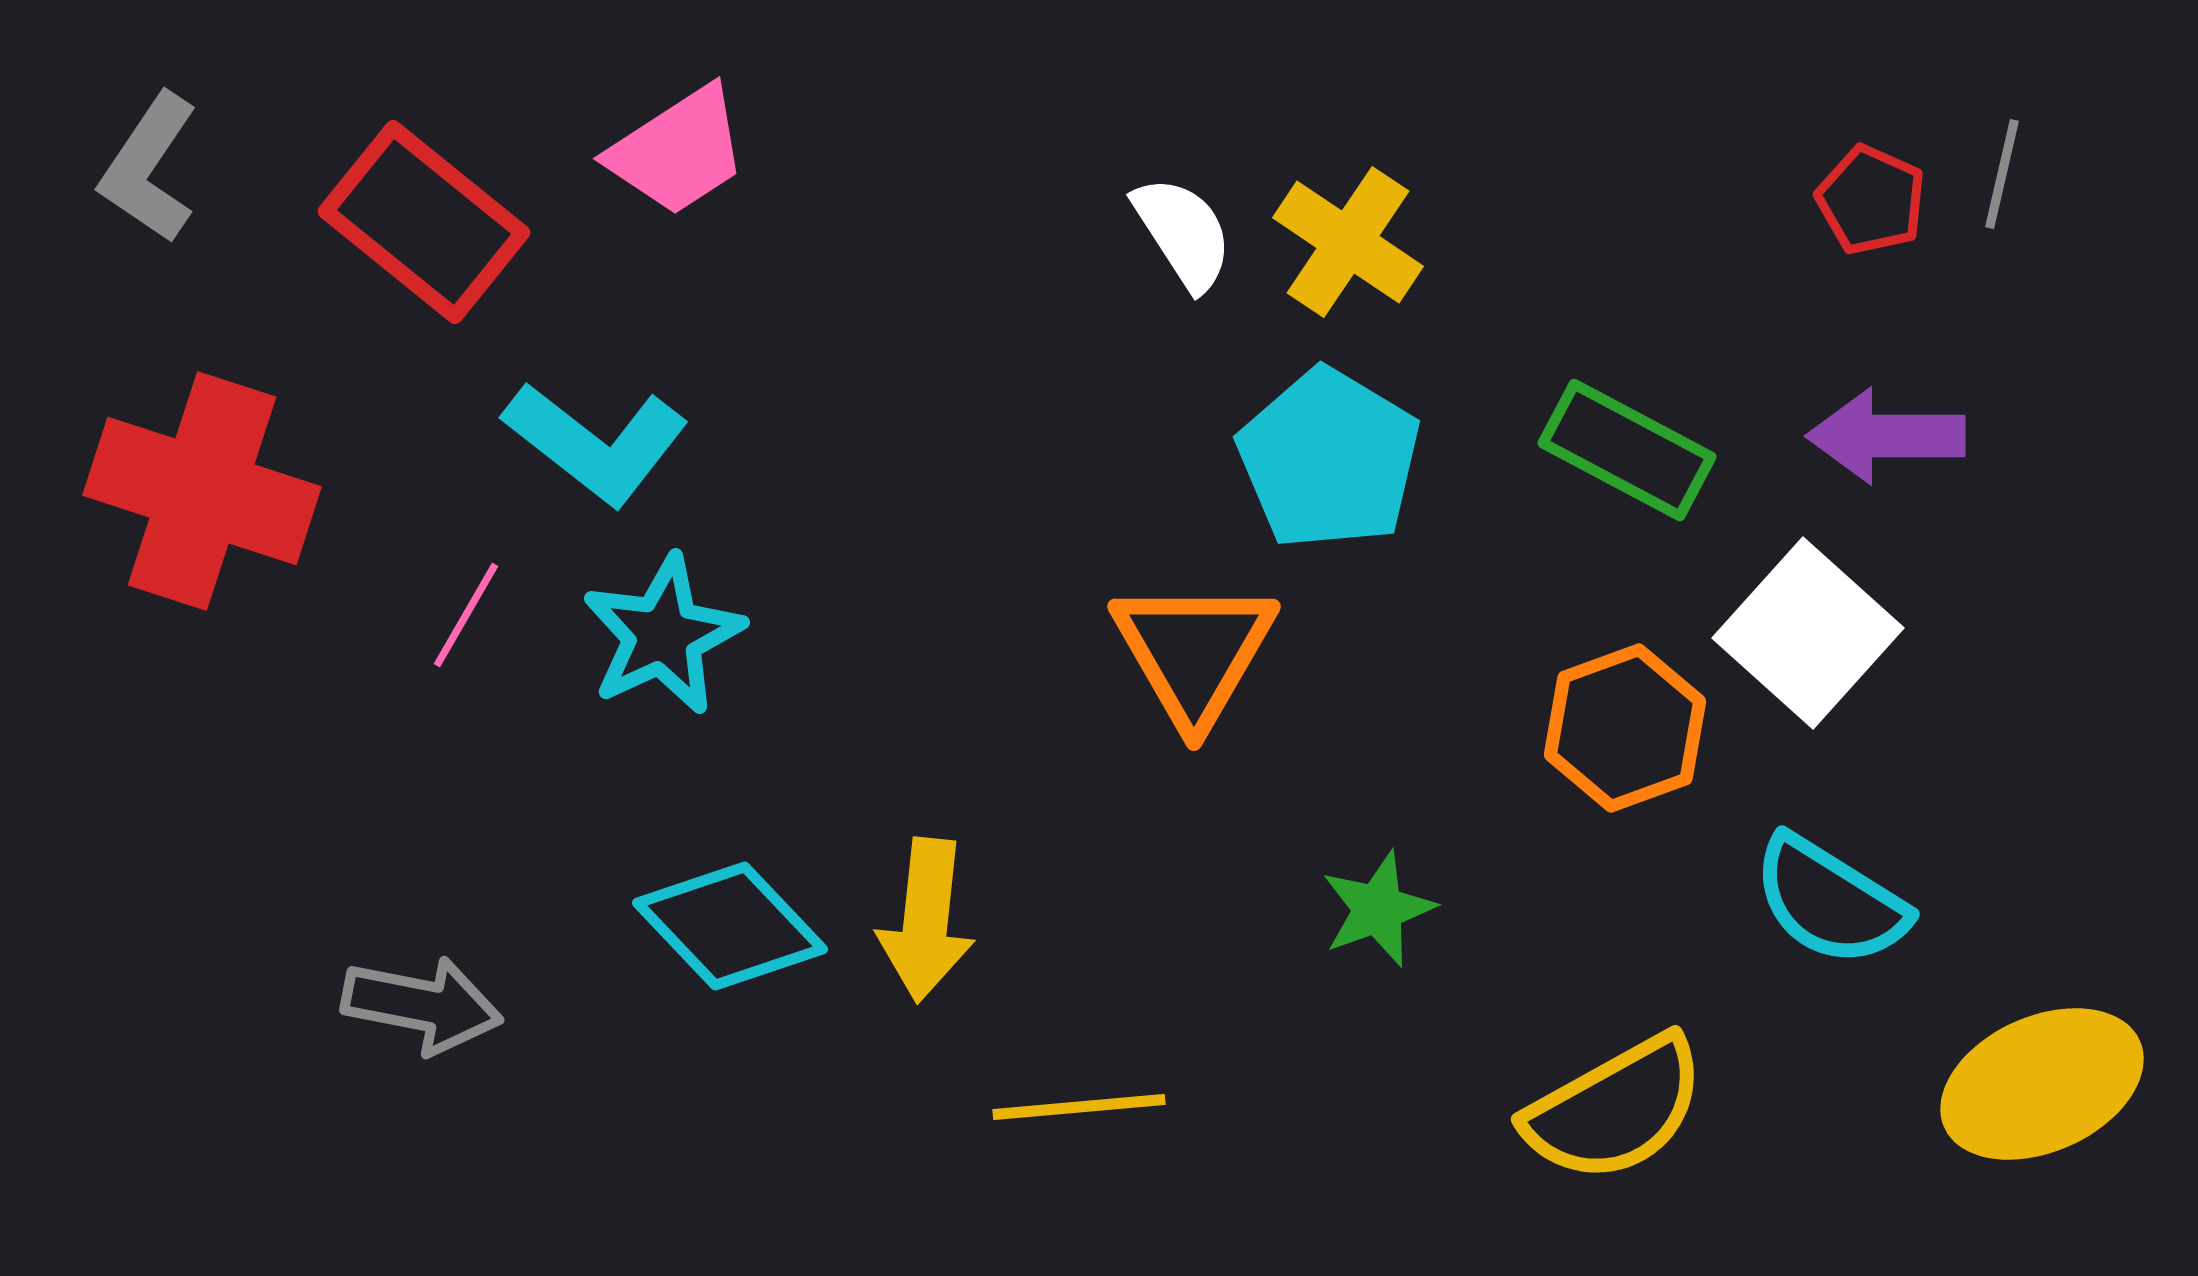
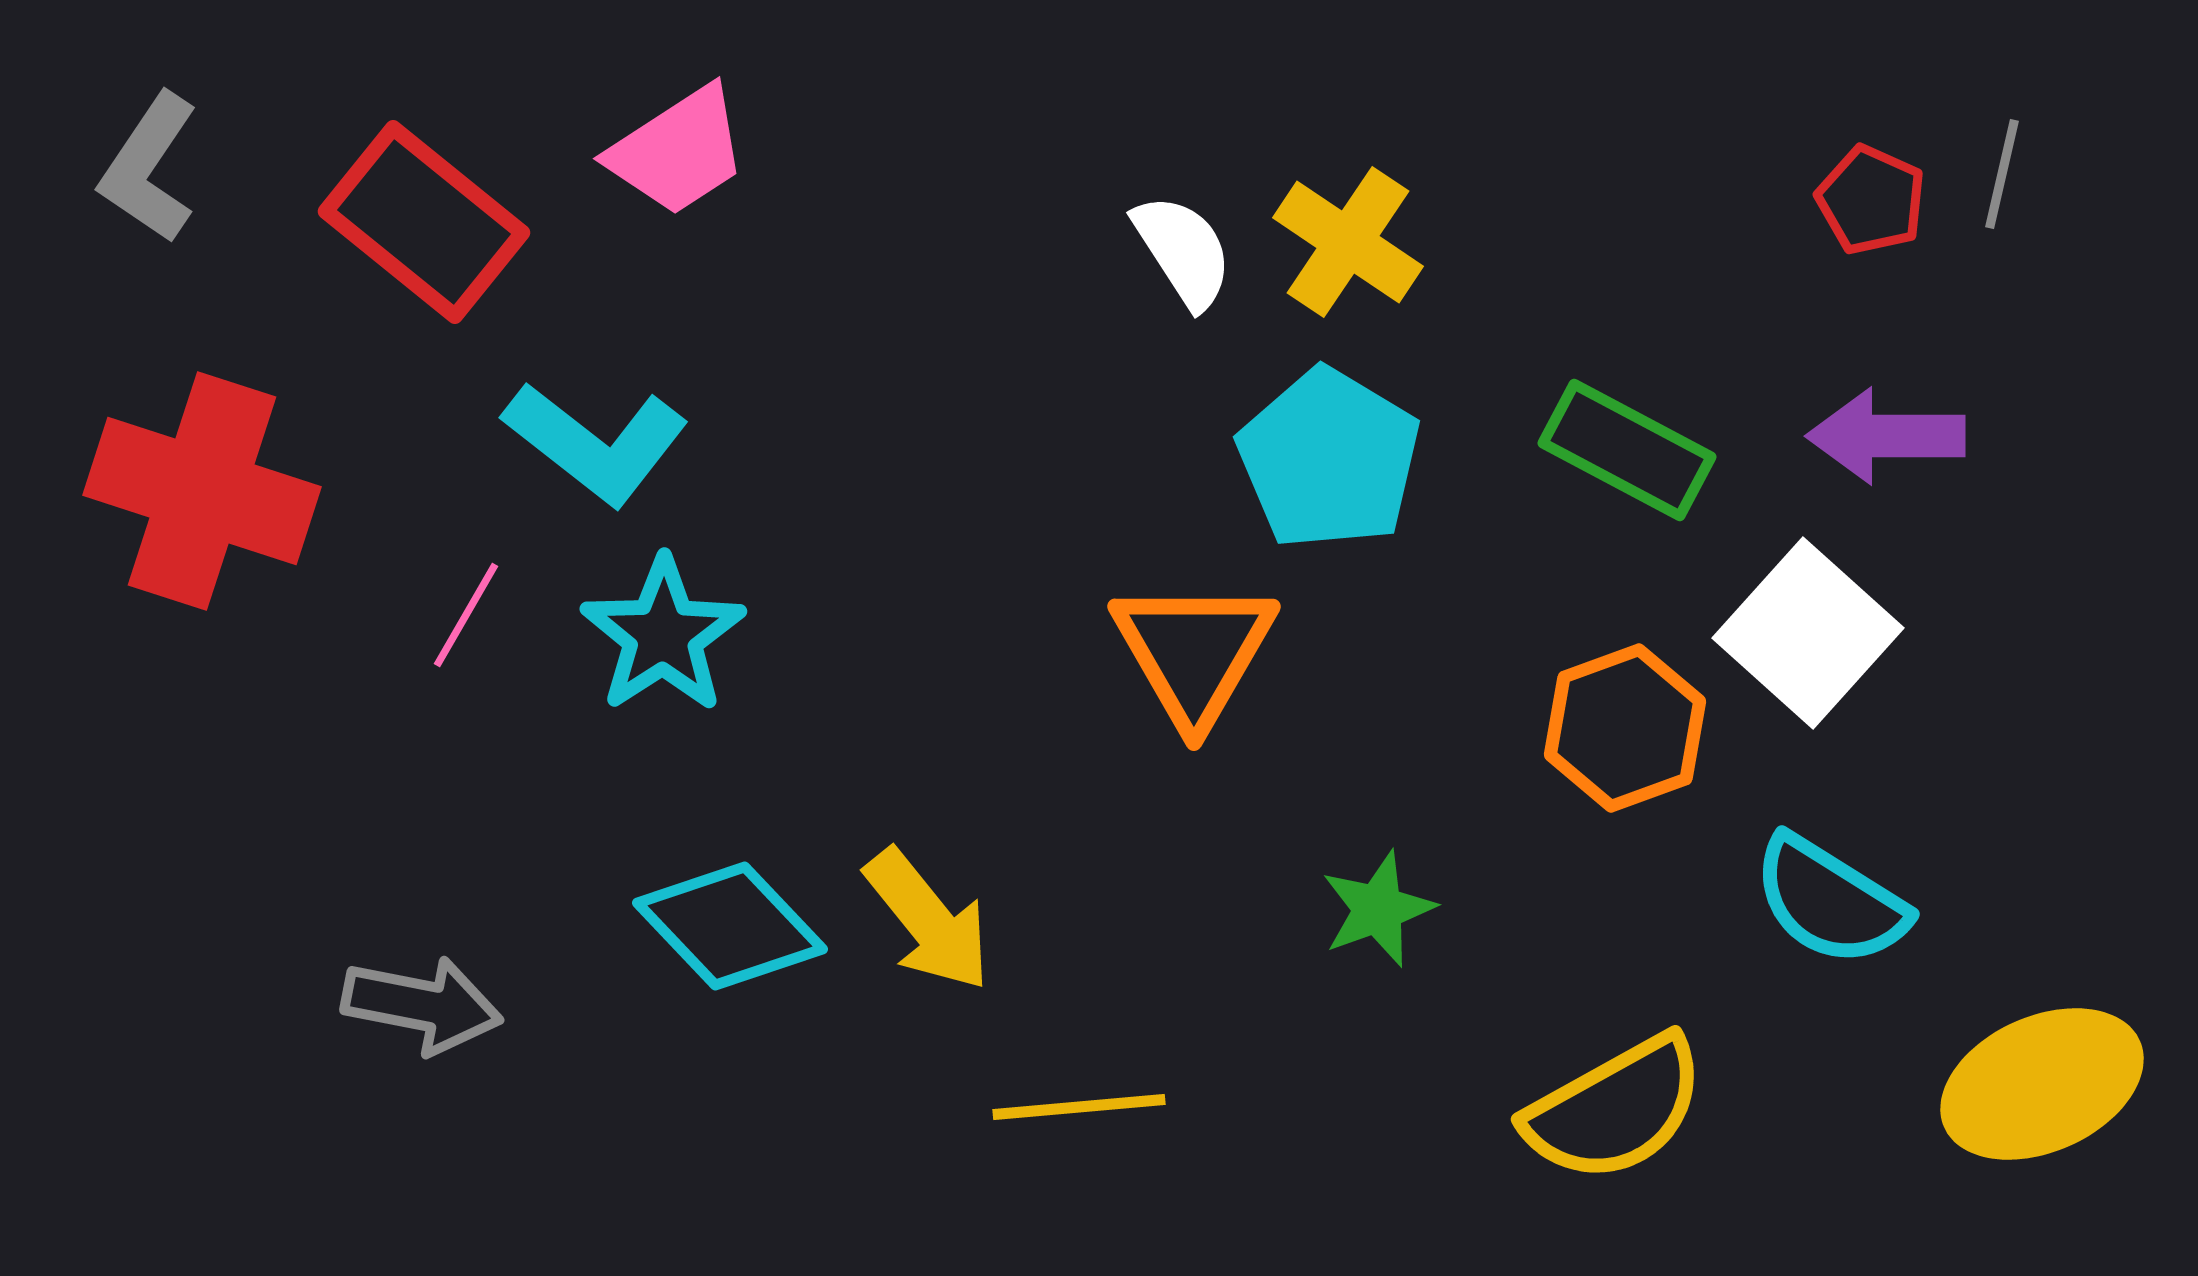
white semicircle: moved 18 px down
cyan star: rotated 8 degrees counterclockwise
yellow arrow: moved 2 px right; rotated 45 degrees counterclockwise
